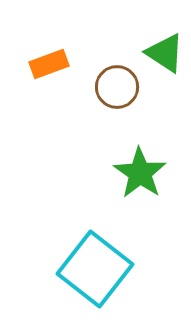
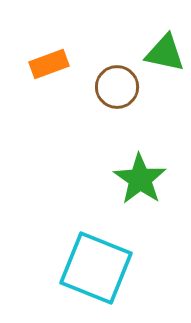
green triangle: rotated 21 degrees counterclockwise
green star: moved 6 px down
cyan square: moved 1 px right, 1 px up; rotated 16 degrees counterclockwise
